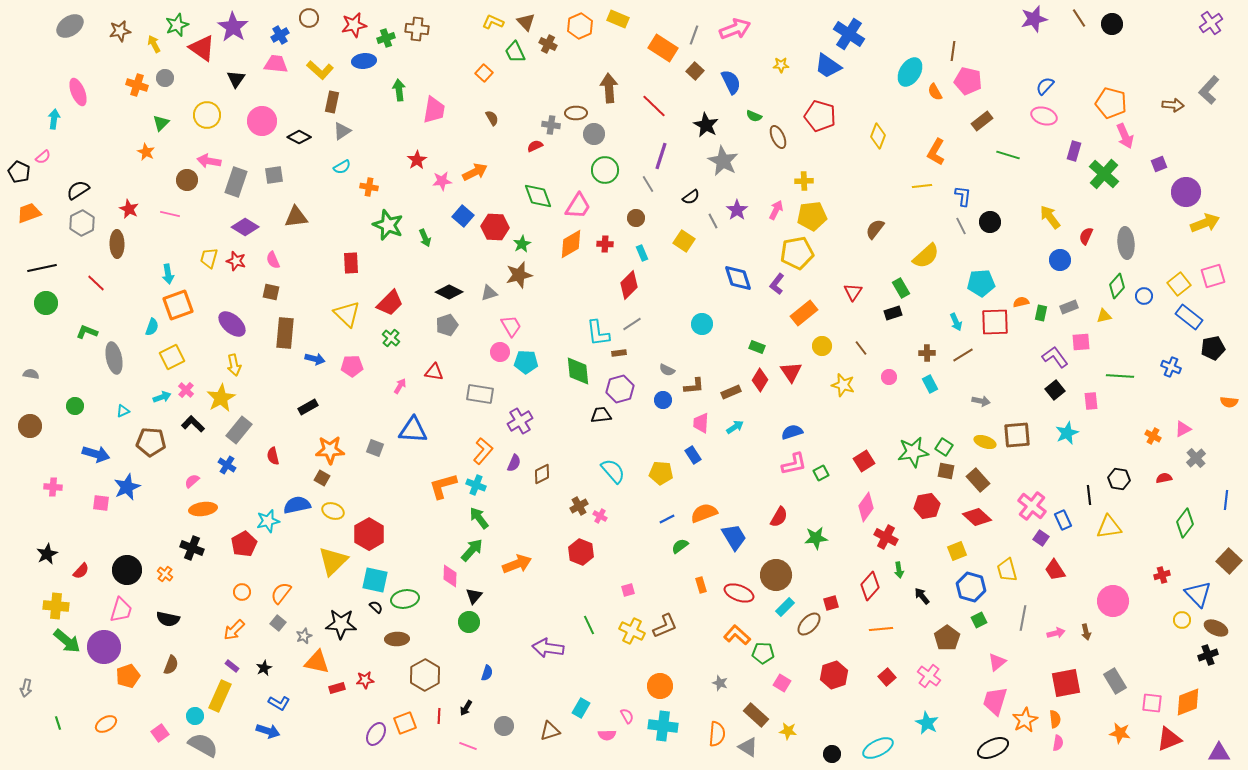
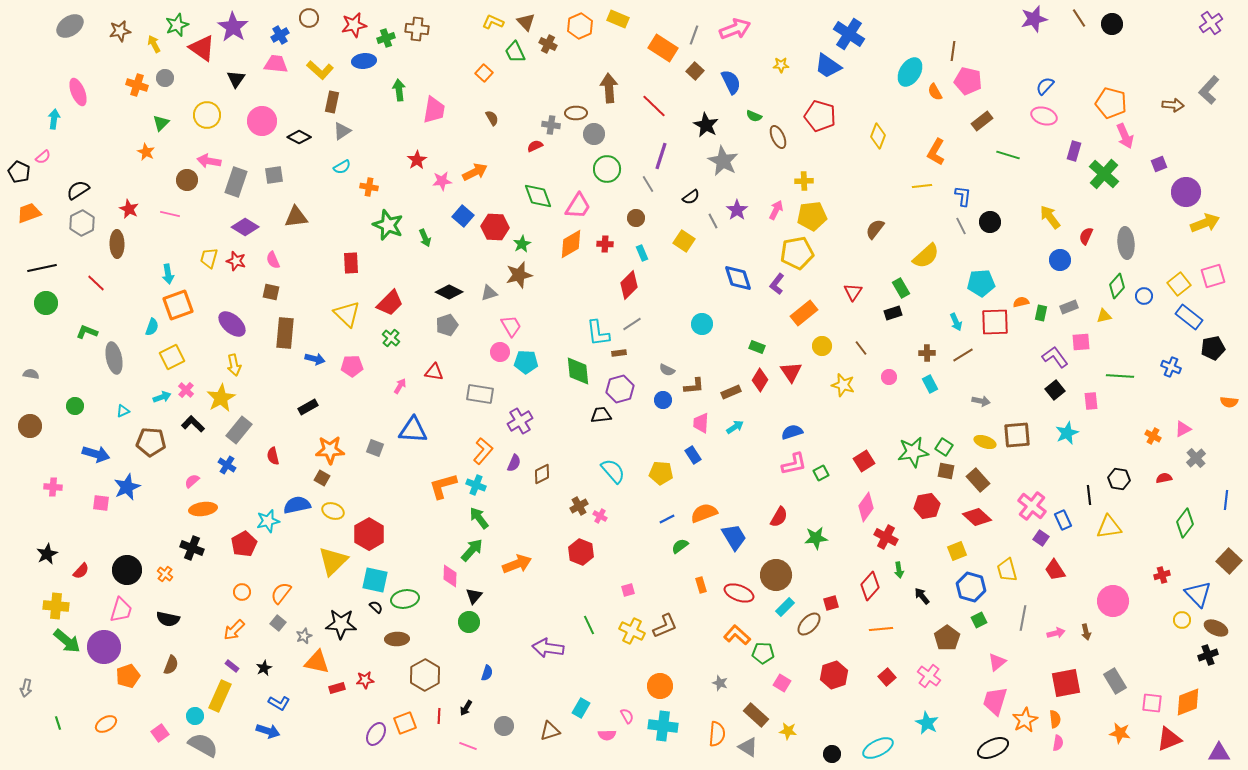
green circle at (605, 170): moved 2 px right, 1 px up
